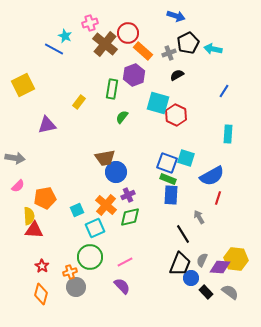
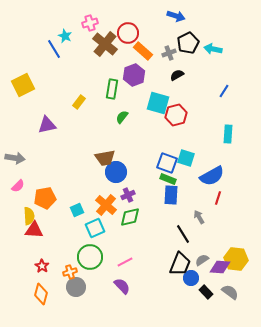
blue line at (54, 49): rotated 30 degrees clockwise
red hexagon at (176, 115): rotated 20 degrees clockwise
gray semicircle at (202, 260): rotated 32 degrees clockwise
